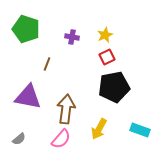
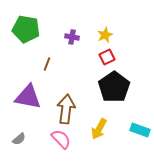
green pentagon: rotated 8 degrees counterclockwise
black pentagon: rotated 24 degrees counterclockwise
pink semicircle: rotated 85 degrees counterclockwise
